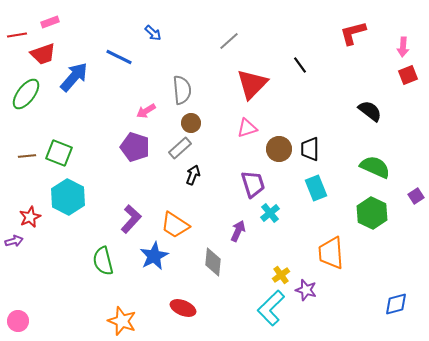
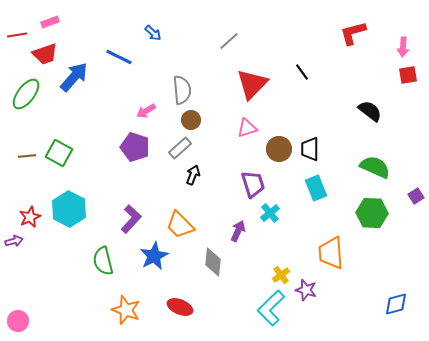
red trapezoid at (43, 54): moved 2 px right
black line at (300, 65): moved 2 px right, 7 px down
red square at (408, 75): rotated 12 degrees clockwise
brown circle at (191, 123): moved 3 px up
green square at (59, 153): rotated 8 degrees clockwise
cyan hexagon at (68, 197): moved 1 px right, 12 px down
green hexagon at (372, 213): rotated 24 degrees counterclockwise
orange trapezoid at (175, 225): moved 5 px right; rotated 12 degrees clockwise
red ellipse at (183, 308): moved 3 px left, 1 px up
orange star at (122, 321): moved 4 px right, 11 px up
